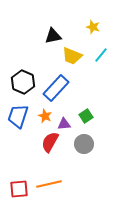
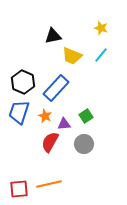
yellow star: moved 8 px right, 1 px down
blue trapezoid: moved 1 px right, 4 px up
